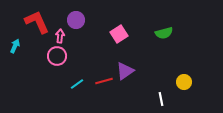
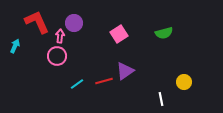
purple circle: moved 2 px left, 3 px down
